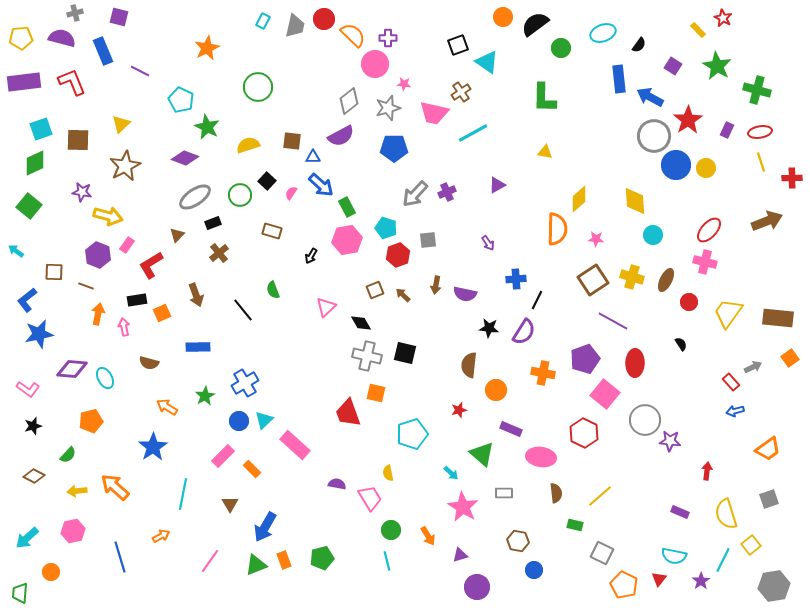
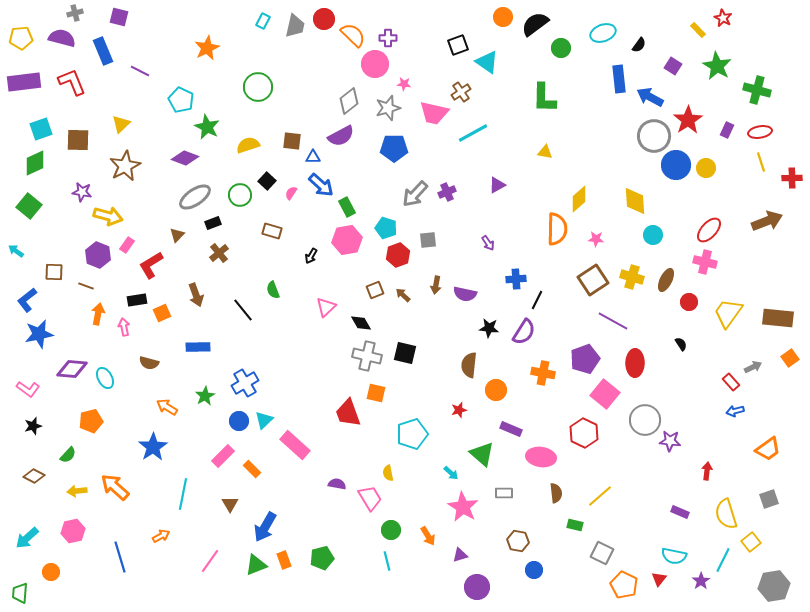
yellow square at (751, 545): moved 3 px up
